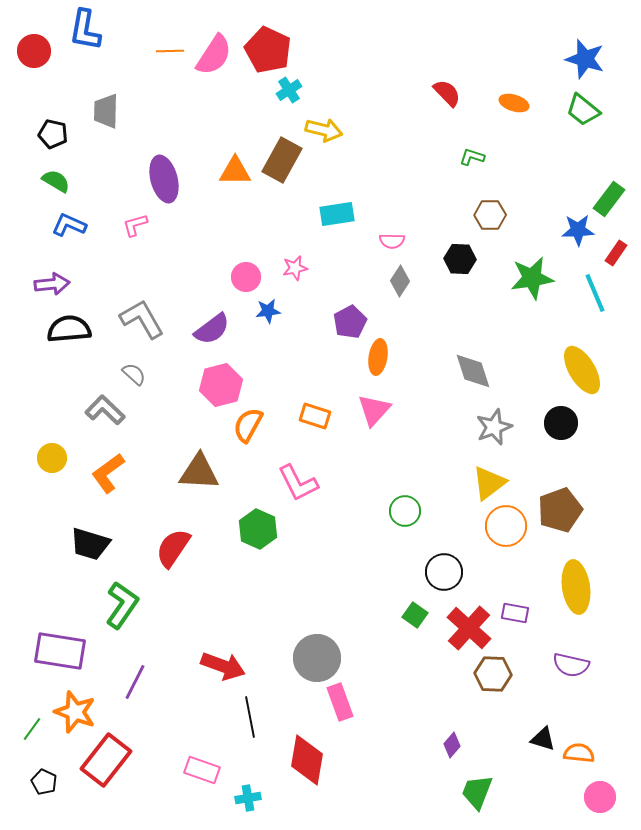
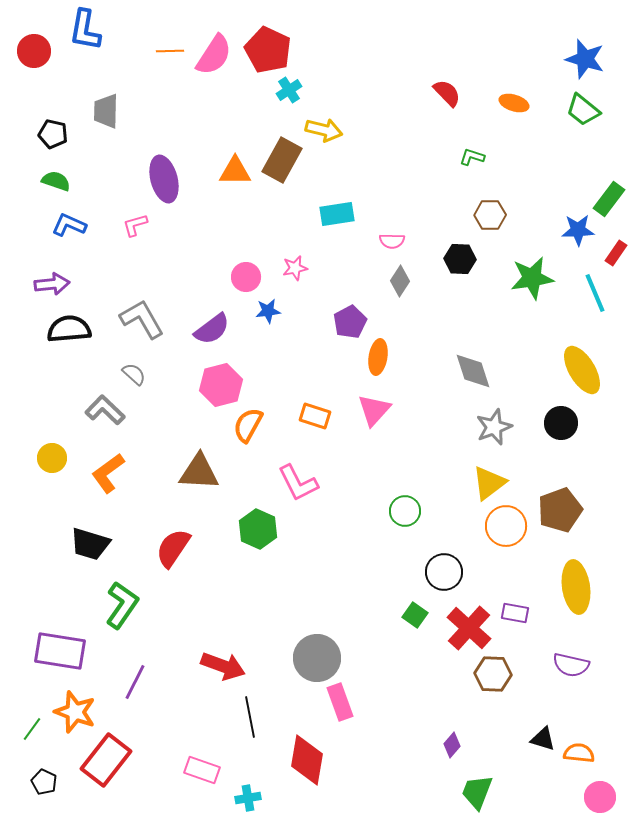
green semicircle at (56, 181): rotated 12 degrees counterclockwise
